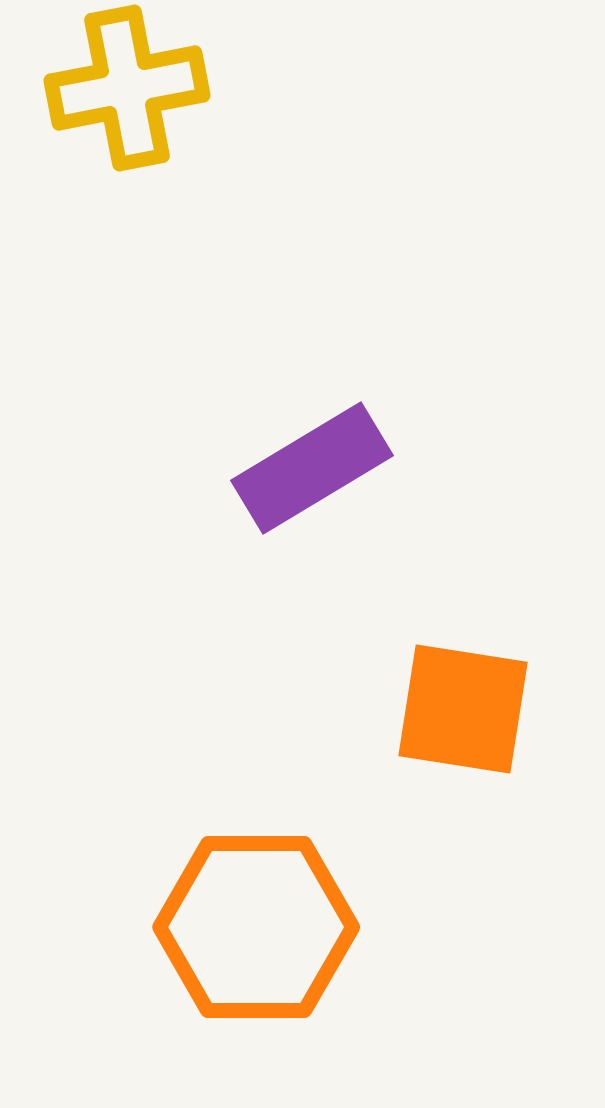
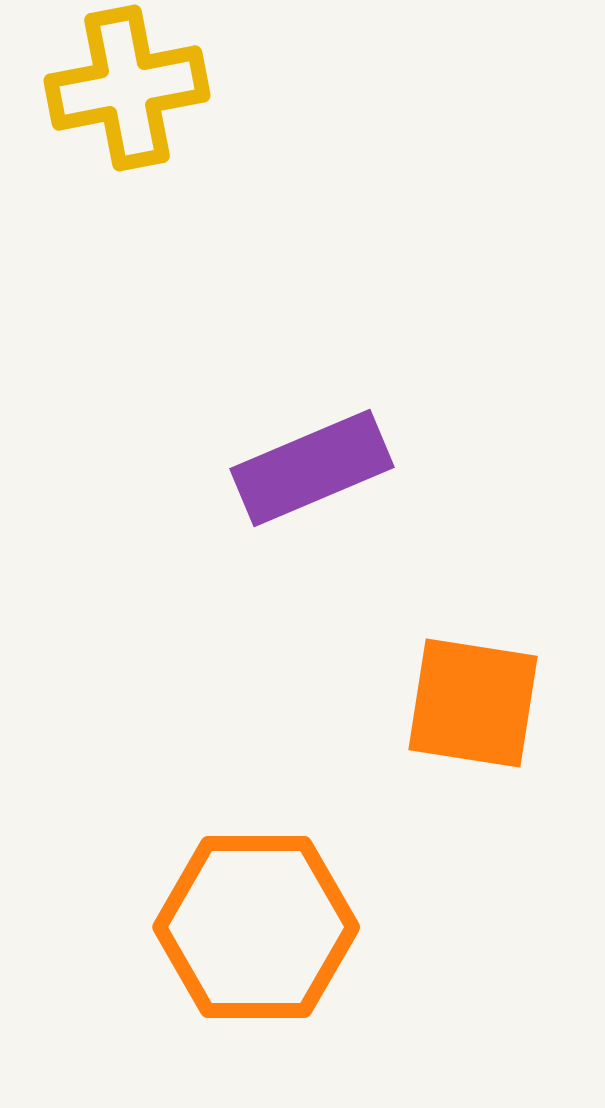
purple rectangle: rotated 8 degrees clockwise
orange square: moved 10 px right, 6 px up
